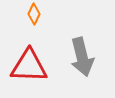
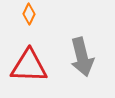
orange diamond: moved 5 px left
